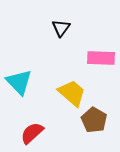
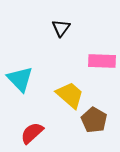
pink rectangle: moved 1 px right, 3 px down
cyan triangle: moved 1 px right, 3 px up
yellow trapezoid: moved 2 px left, 2 px down
